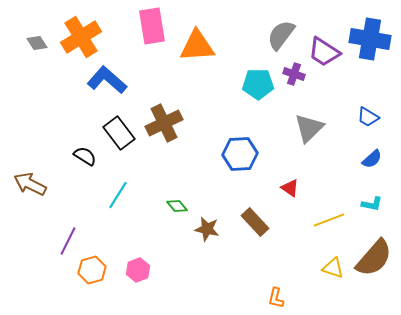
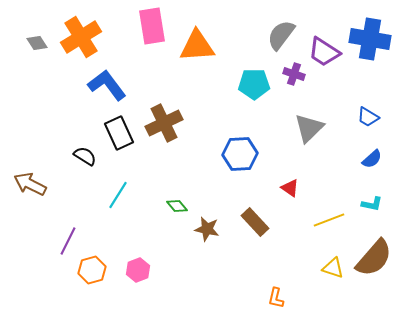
blue L-shape: moved 5 px down; rotated 12 degrees clockwise
cyan pentagon: moved 4 px left
black rectangle: rotated 12 degrees clockwise
